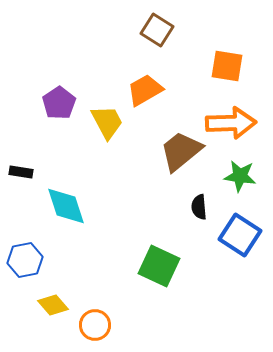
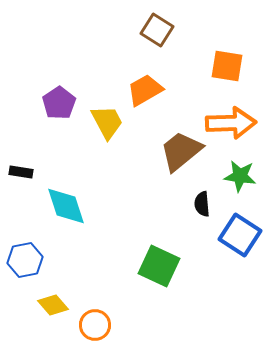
black semicircle: moved 3 px right, 3 px up
